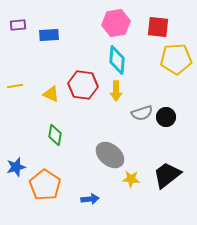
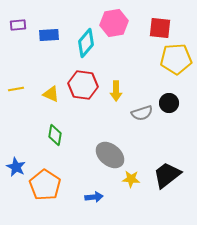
pink hexagon: moved 2 px left
red square: moved 2 px right, 1 px down
cyan diamond: moved 31 px left, 17 px up; rotated 36 degrees clockwise
yellow line: moved 1 px right, 3 px down
black circle: moved 3 px right, 14 px up
blue star: rotated 30 degrees counterclockwise
blue arrow: moved 4 px right, 2 px up
